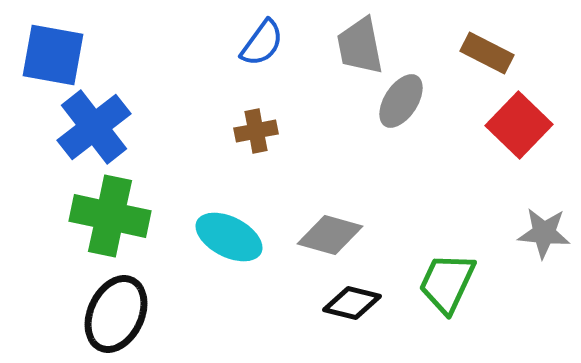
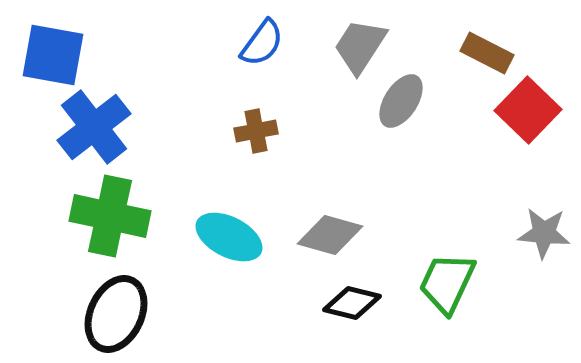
gray trapezoid: rotated 44 degrees clockwise
red square: moved 9 px right, 15 px up
